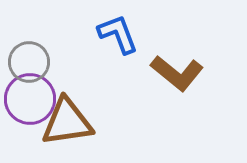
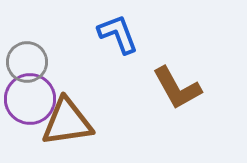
gray circle: moved 2 px left
brown L-shape: moved 15 px down; rotated 22 degrees clockwise
